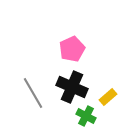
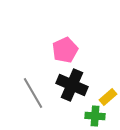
pink pentagon: moved 7 px left, 1 px down
black cross: moved 2 px up
green cross: moved 9 px right; rotated 24 degrees counterclockwise
